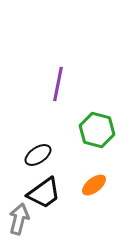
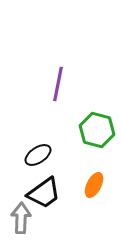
orange ellipse: rotated 25 degrees counterclockwise
gray arrow: moved 2 px right, 1 px up; rotated 12 degrees counterclockwise
